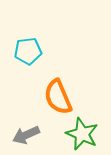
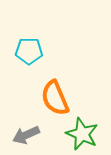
cyan pentagon: moved 1 px right; rotated 8 degrees clockwise
orange semicircle: moved 3 px left, 1 px down
